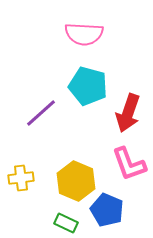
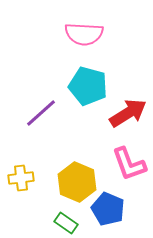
red arrow: rotated 141 degrees counterclockwise
yellow hexagon: moved 1 px right, 1 px down
blue pentagon: moved 1 px right, 1 px up
green rectangle: rotated 10 degrees clockwise
